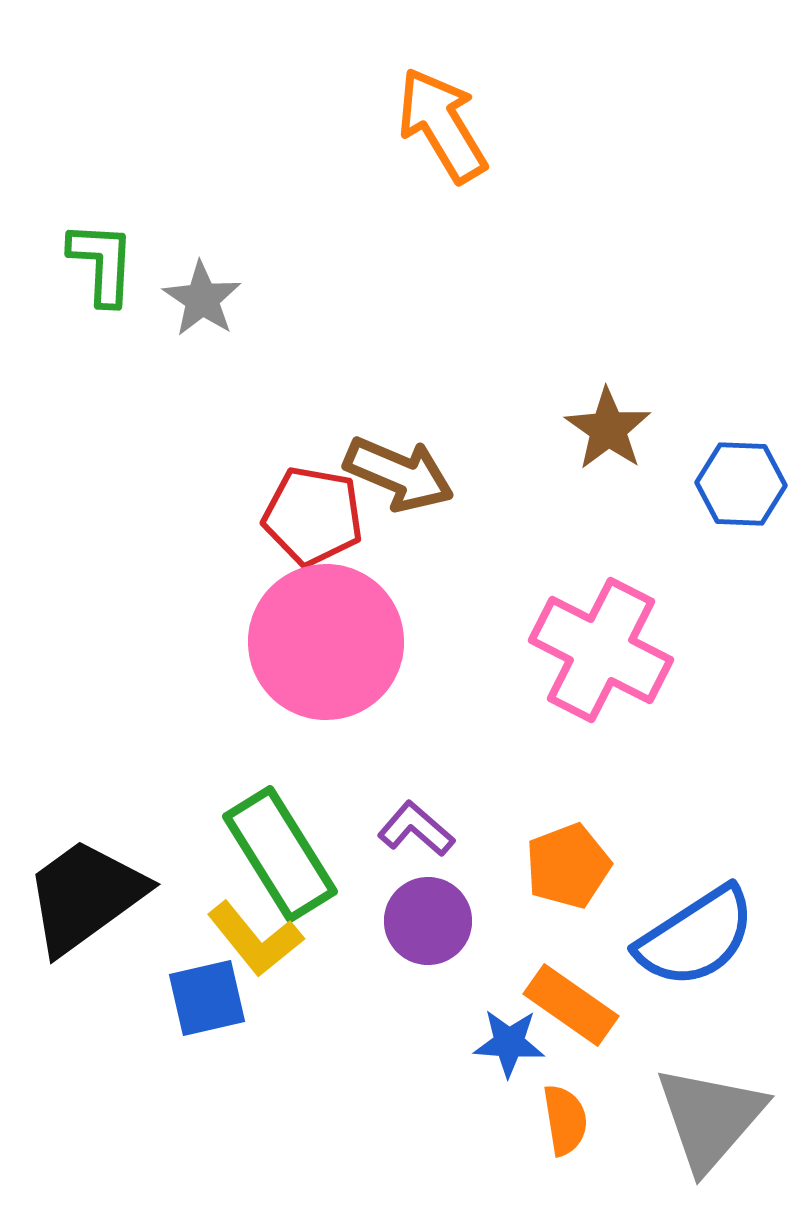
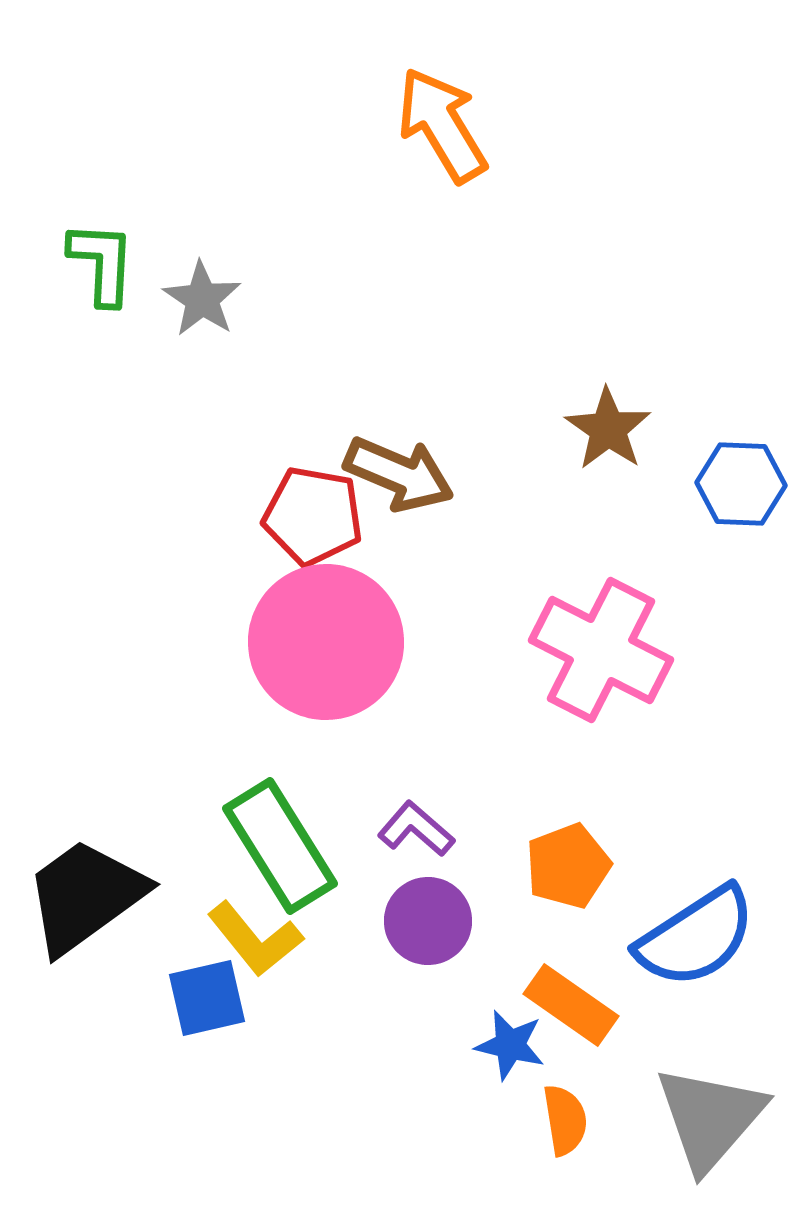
green rectangle: moved 8 px up
blue star: moved 1 px right, 2 px down; rotated 10 degrees clockwise
